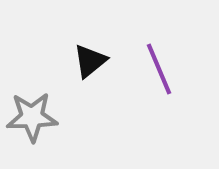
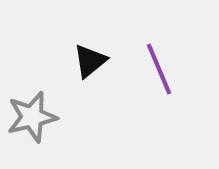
gray star: rotated 12 degrees counterclockwise
